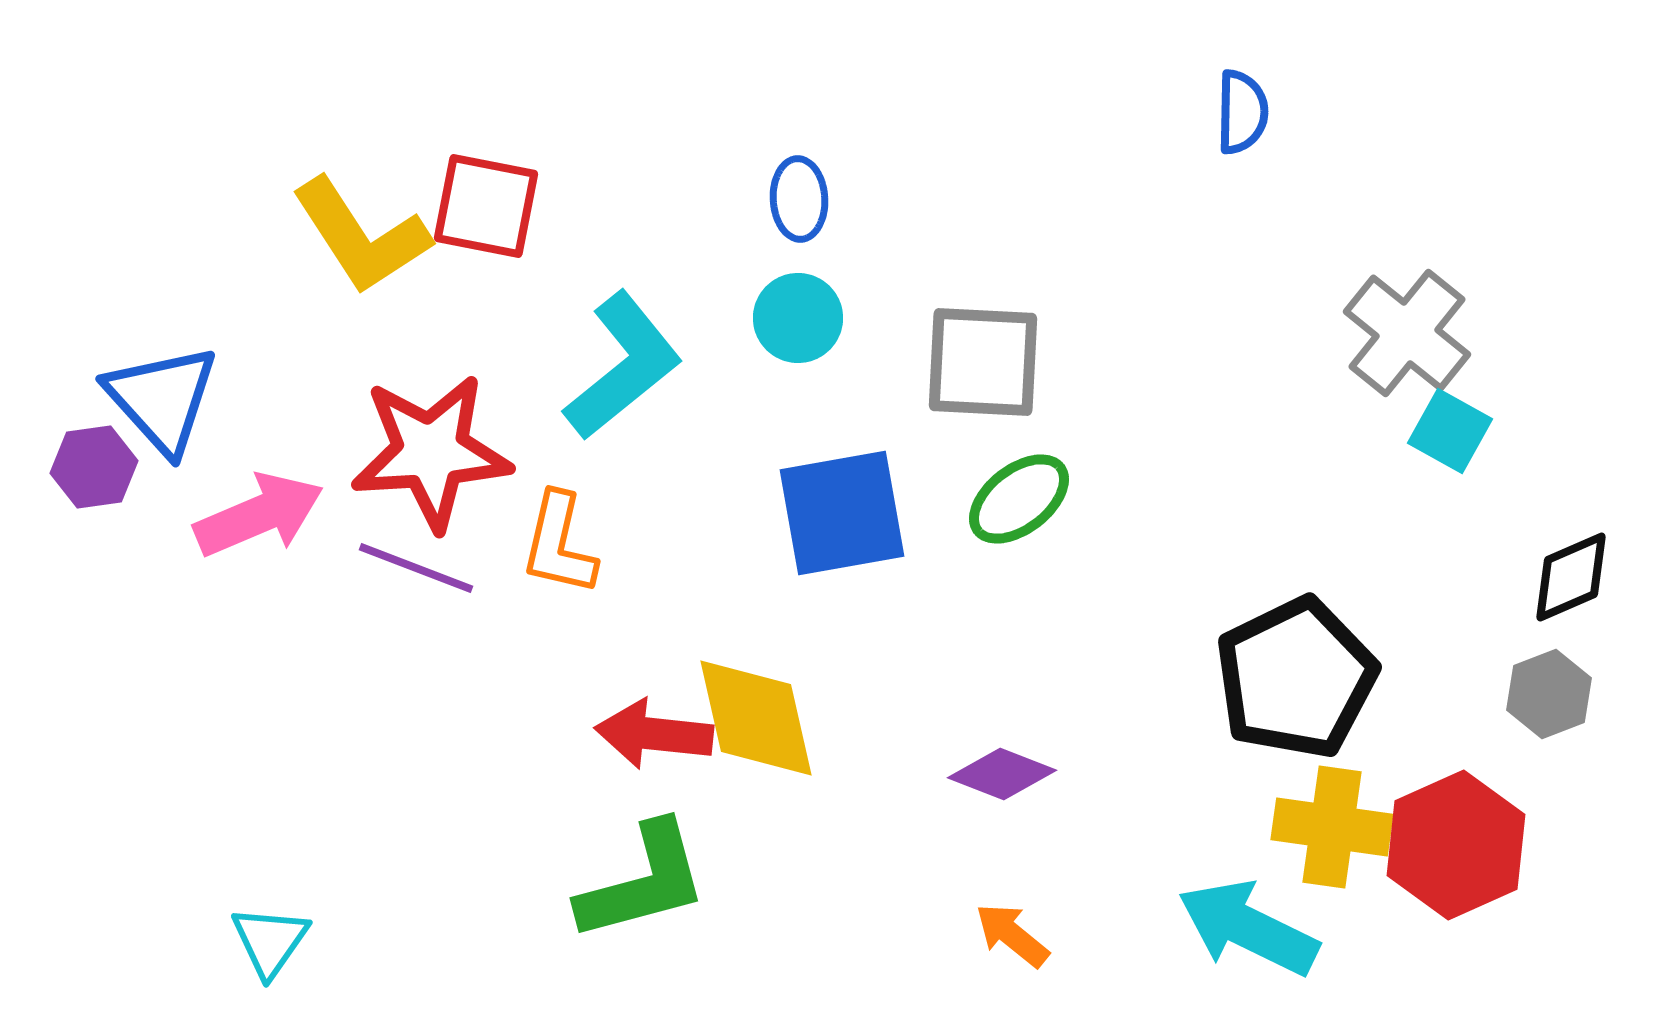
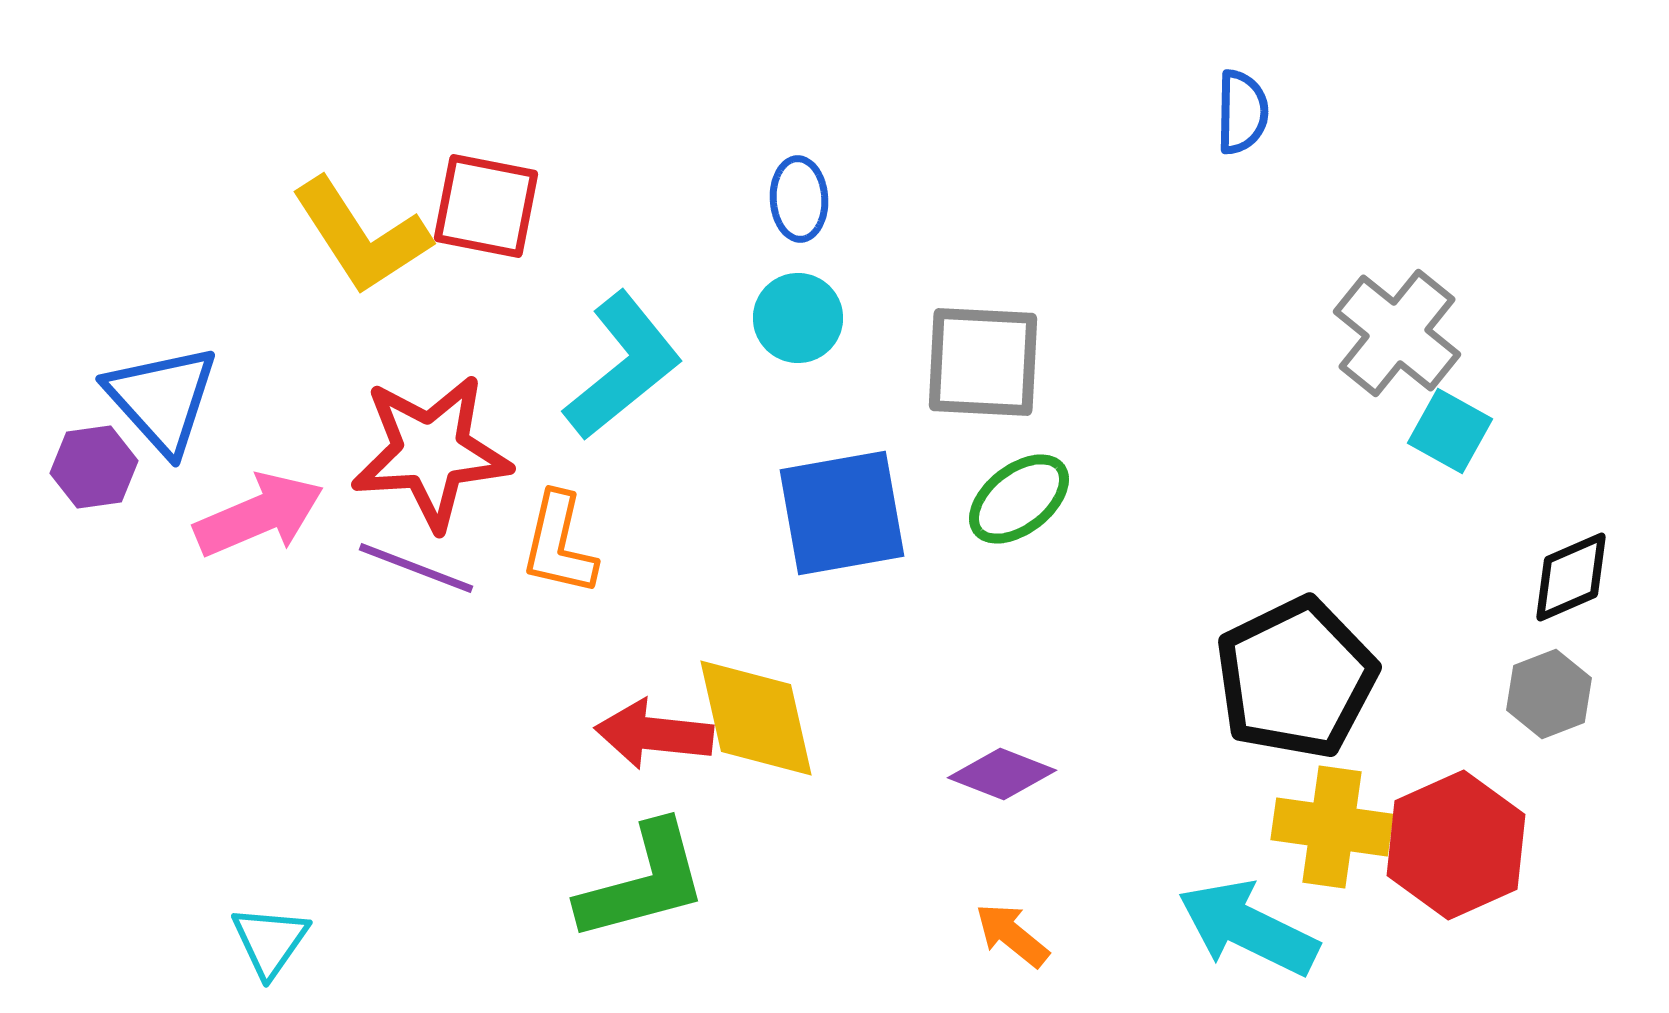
gray cross: moved 10 px left
